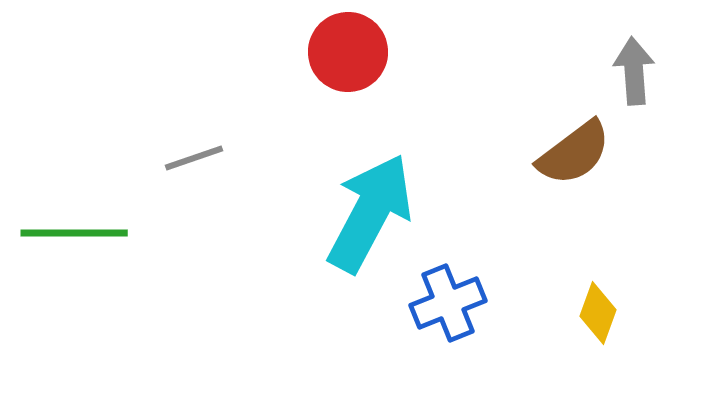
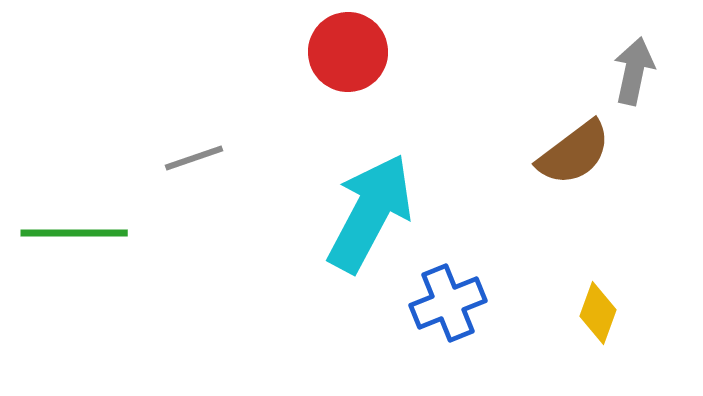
gray arrow: rotated 16 degrees clockwise
